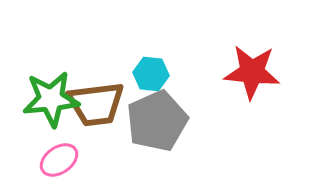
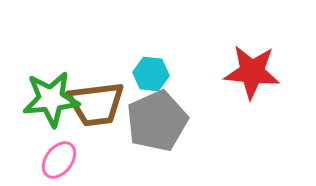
pink ellipse: rotated 18 degrees counterclockwise
